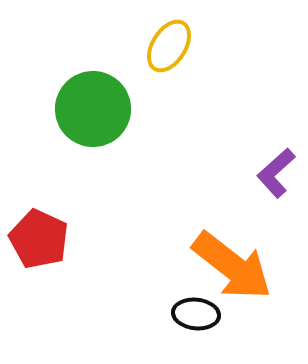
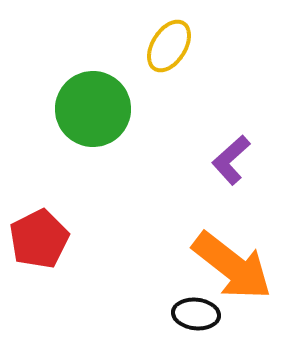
purple L-shape: moved 45 px left, 13 px up
red pentagon: rotated 20 degrees clockwise
